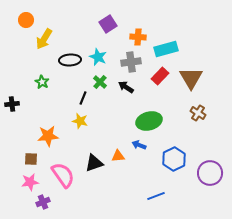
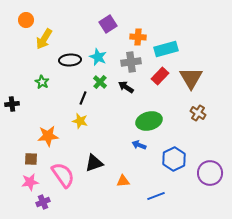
orange triangle: moved 5 px right, 25 px down
